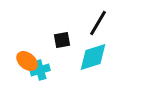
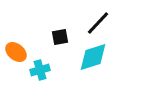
black line: rotated 12 degrees clockwise
black square: moved 2 px left, 3 px up
orange ellipse: moved 11 px left, 9 px up
